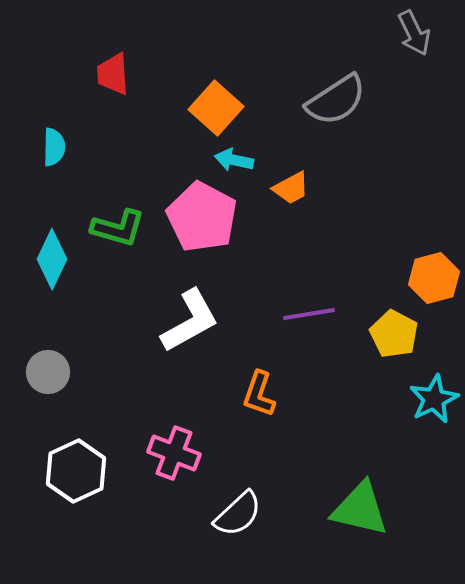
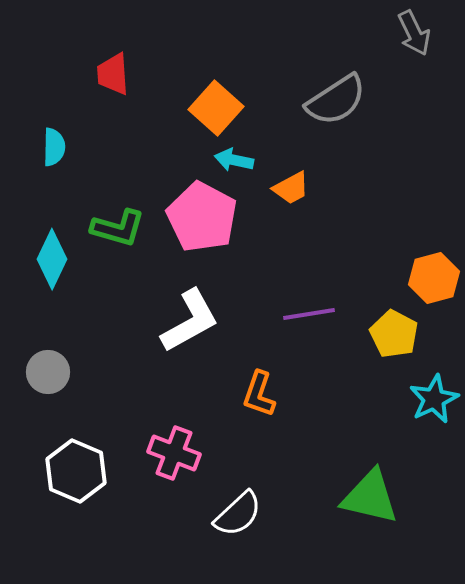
white hexagon: rotated 12 degrees counterclockwise
green triangle: moved 10 px right, 12 px up
